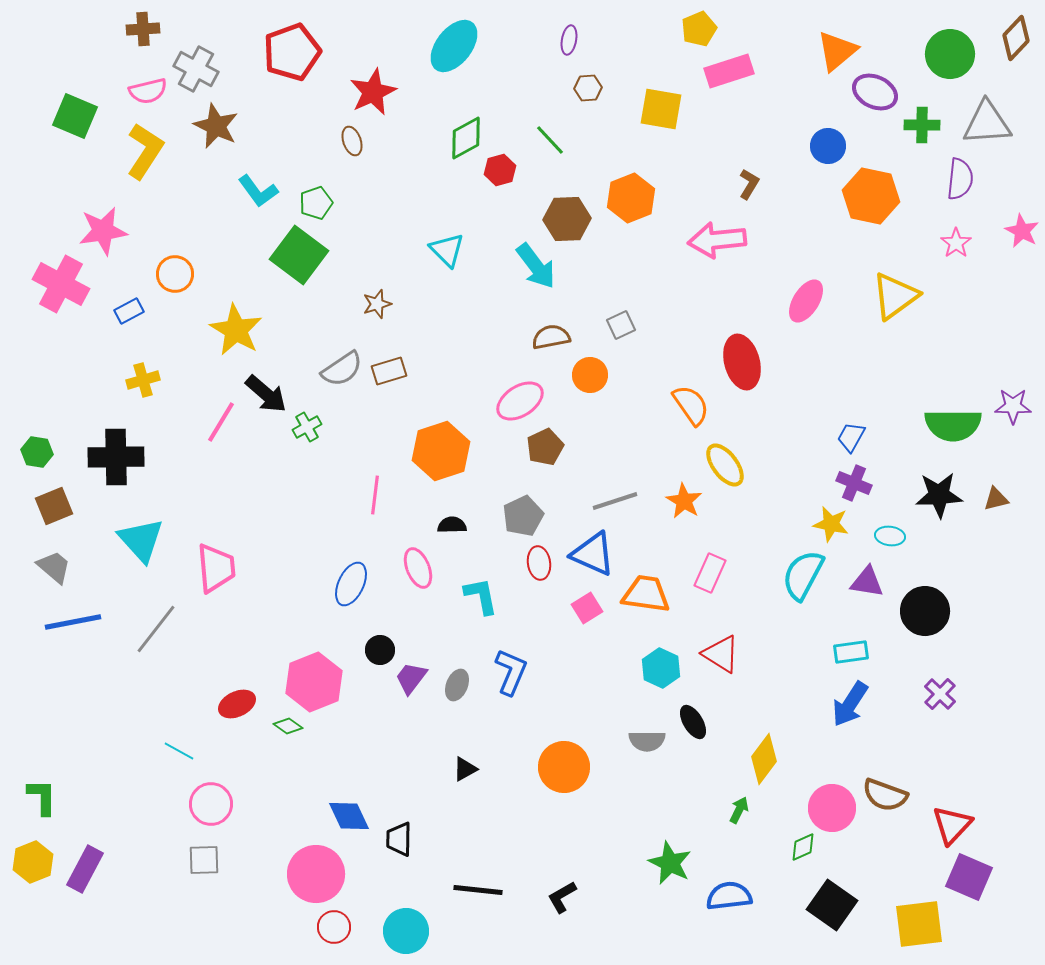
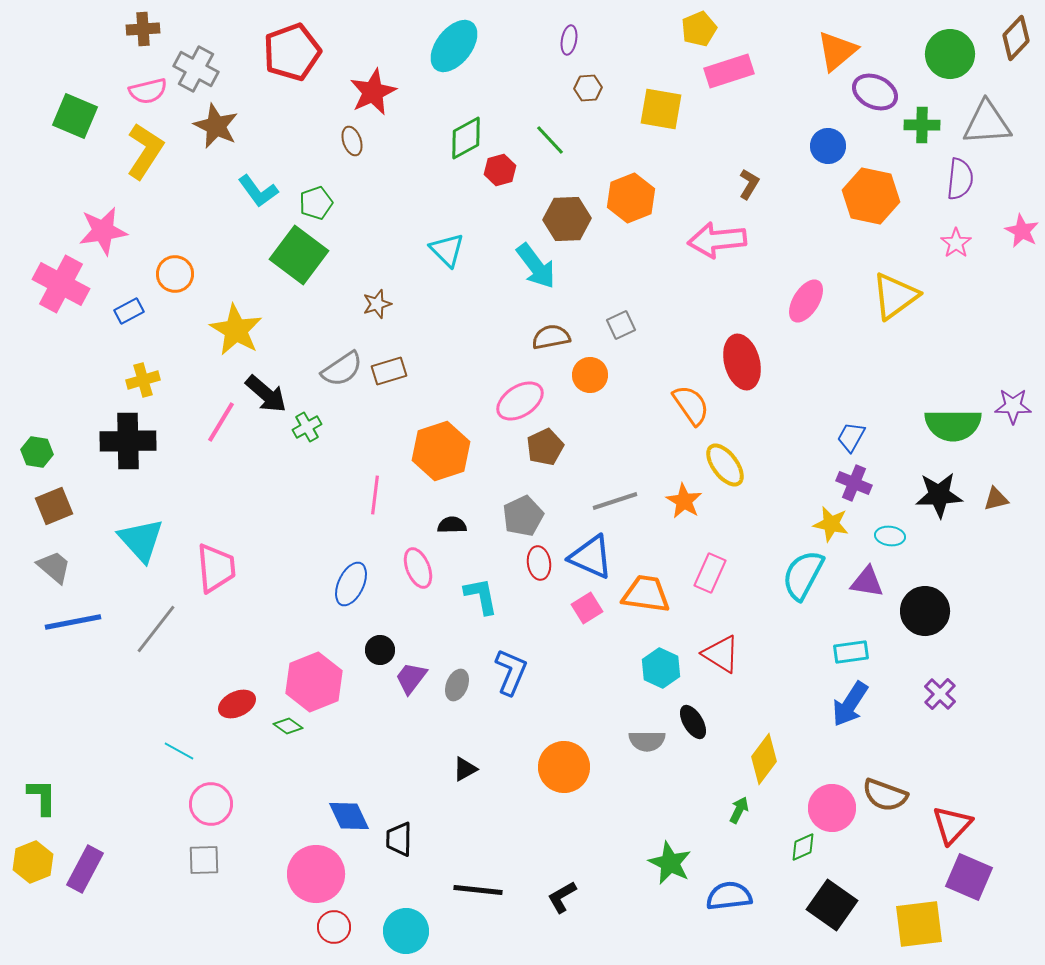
black cross at (116, 457): moved 12 px right, 16 px up
blue triangle at (593, 554): moved 2 px left, 3 px down
